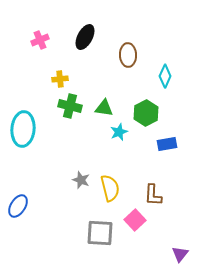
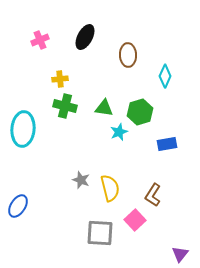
green cross: moved 5 px left
green hexagon: moved 6 px left, 1 px up; rotated 10 degrees clockwise
brown L-shape: rotated 30 degrees clockwise
